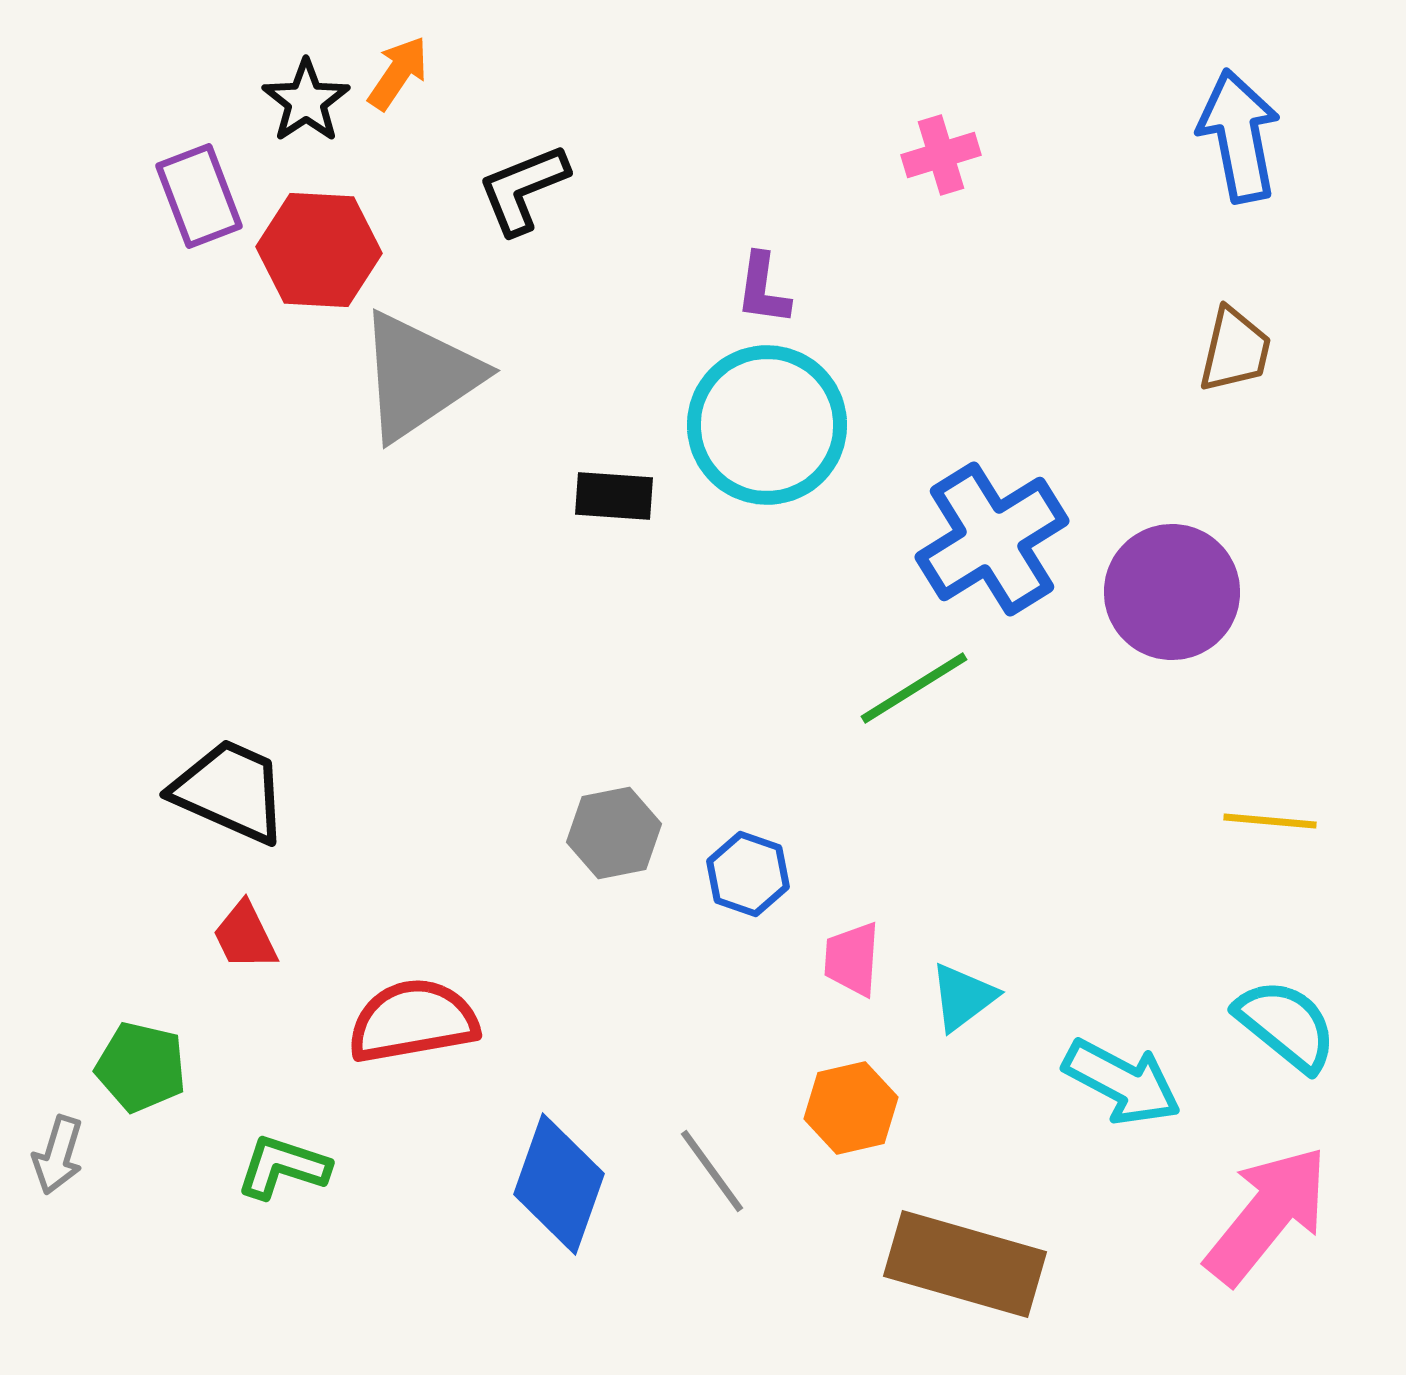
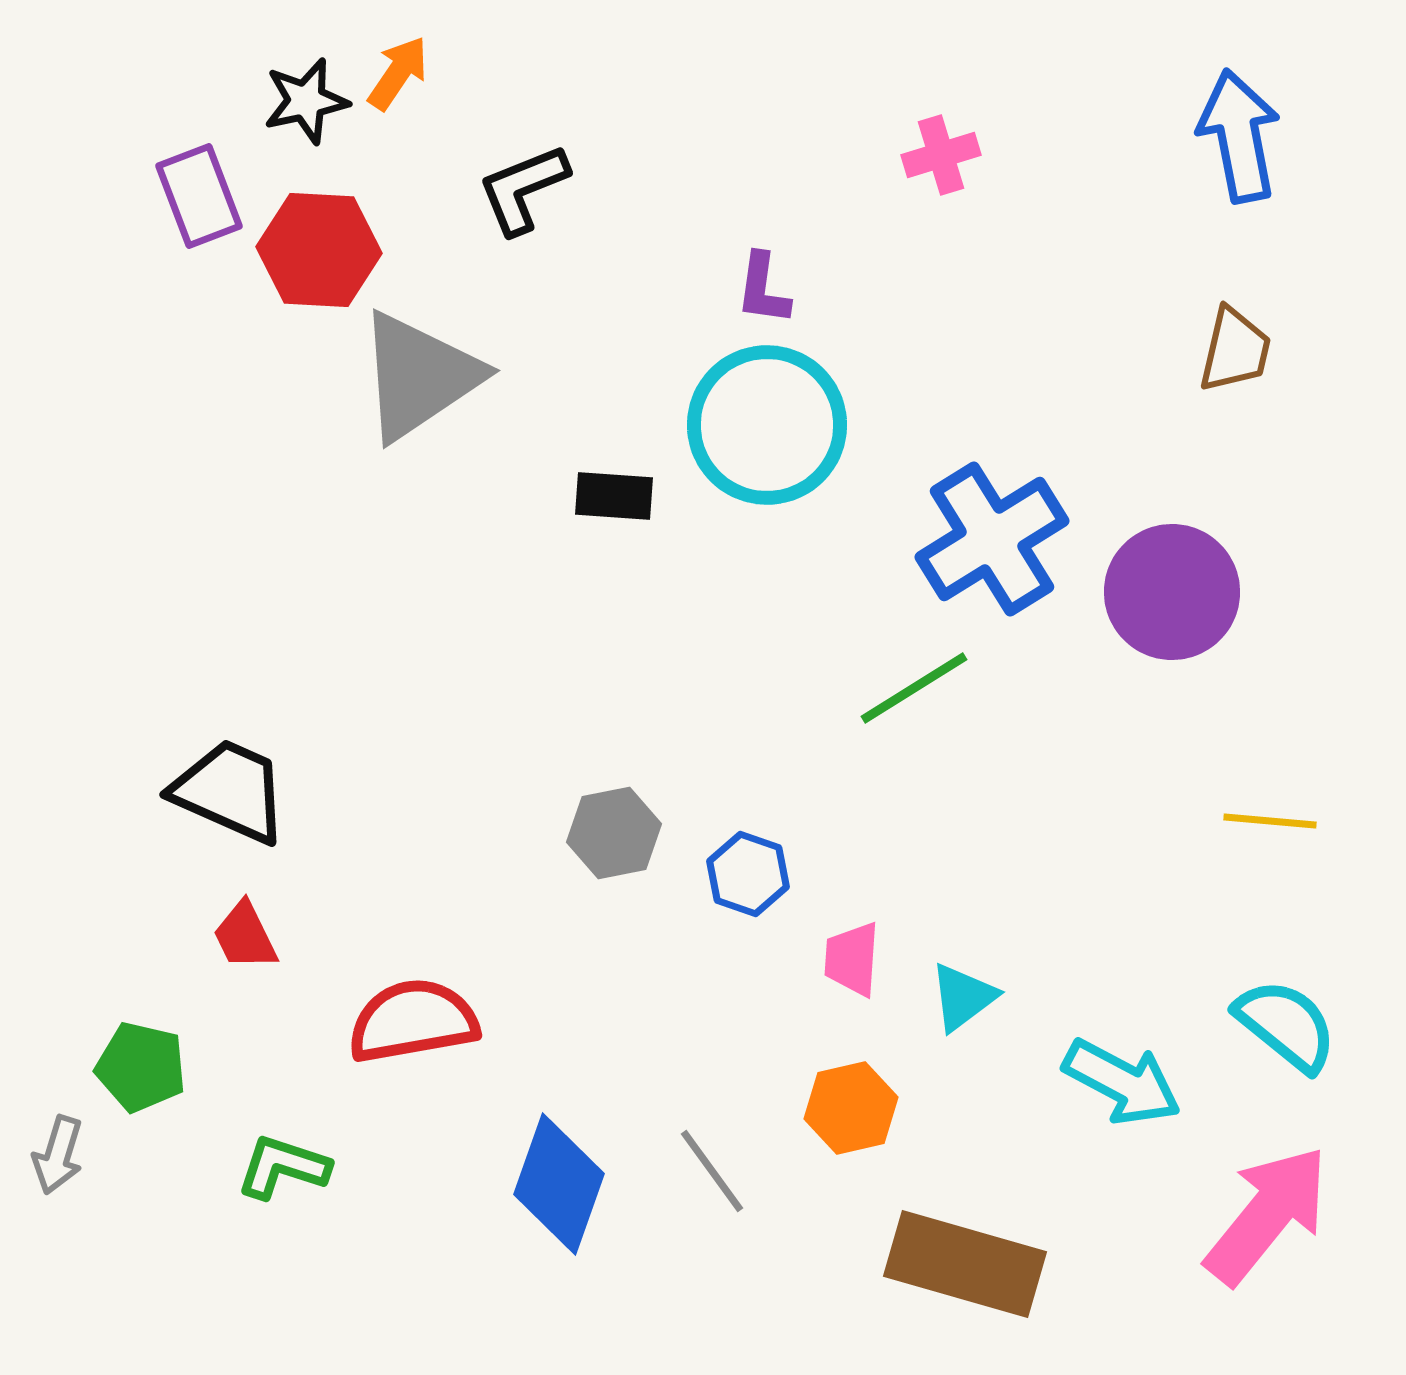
black star: rotated 22 degrees clockwise
